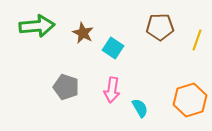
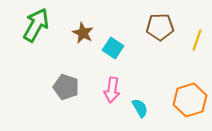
green arrow: moved 1 px left, 1 px up; rotated 56 degrees counterclockwise
